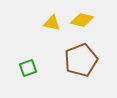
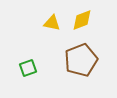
yellow diamond: rotated 35 degrees counterclockwise
